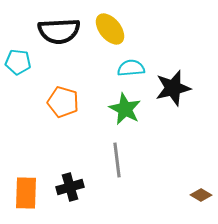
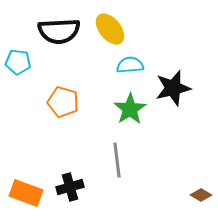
cyan semicircle: moved 1 px left, 3 px up
green star: moved 5 px right; rotated 12 degrees clockwise
orange rectangle: rotated 72 degrees counterclockwise
